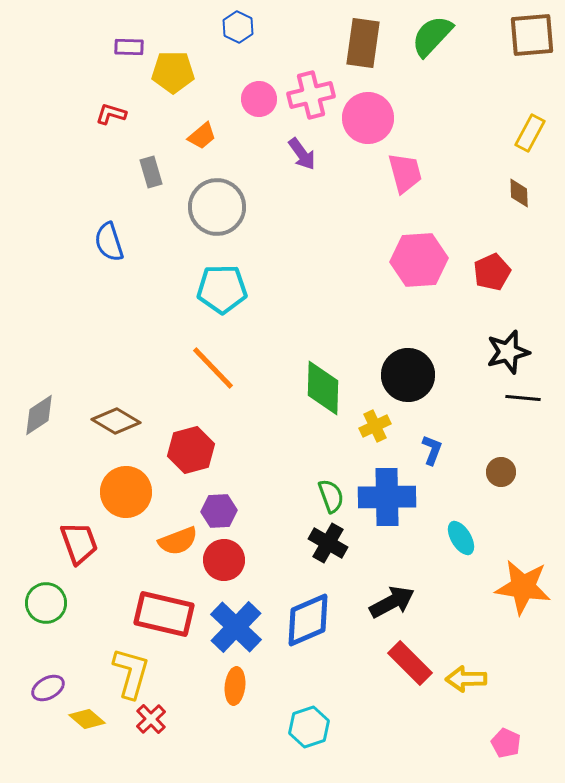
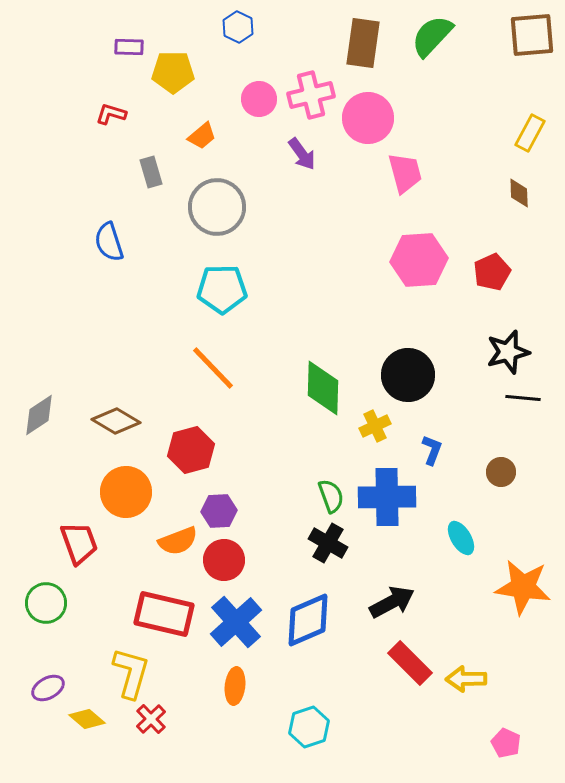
blue cross at (236, 627): moved 5 px up; rotated 4 degrees clockwise
